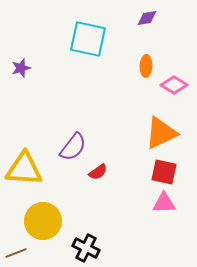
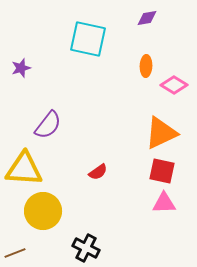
purple semicircle: moved 25 px left, 22 px up
red square: moved 2 px left, 1 px up
yellow circle: moved 10 px up
brown line: moved 1 px left
